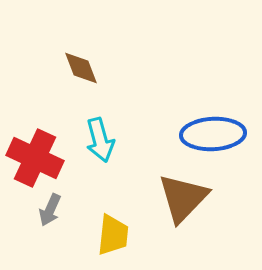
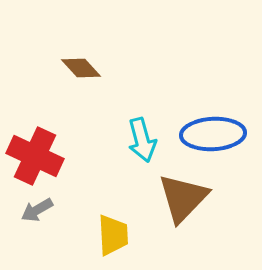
brown diamond: rotated 21 degrees counterclockwise
cyan arrow: moved 42 px right
red cross: moved 2 px up
gray arrow: moved 13 px left; rotated 36 degrees clockwise
yellow trapezoid: rotated 9 degrees counterclockwise
